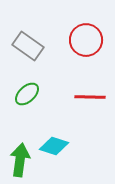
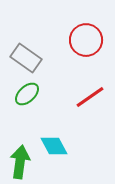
gray rectangle: moved 2 px left, 12 px down
red line: rotated 36 degrees counterclockwise
cyan diamond: rotated 44 degrees clockwise
green arrow: moved 2 px down
